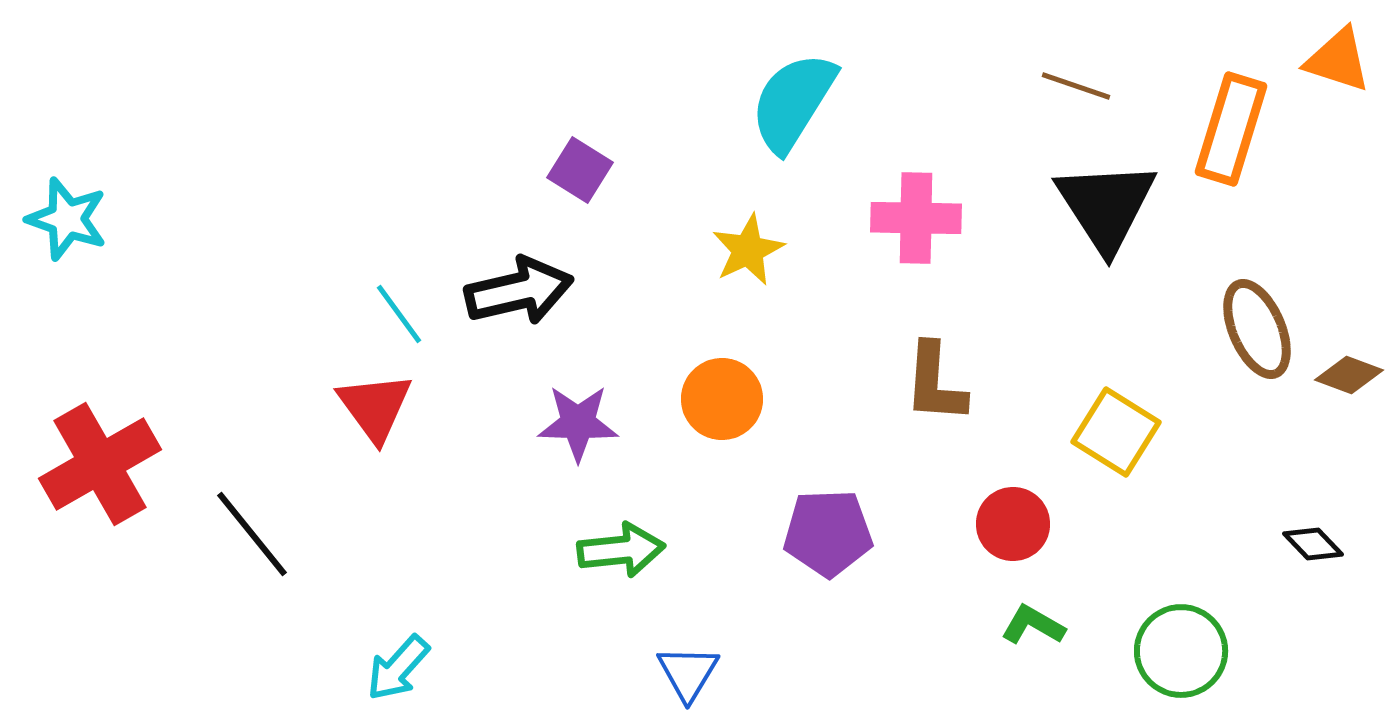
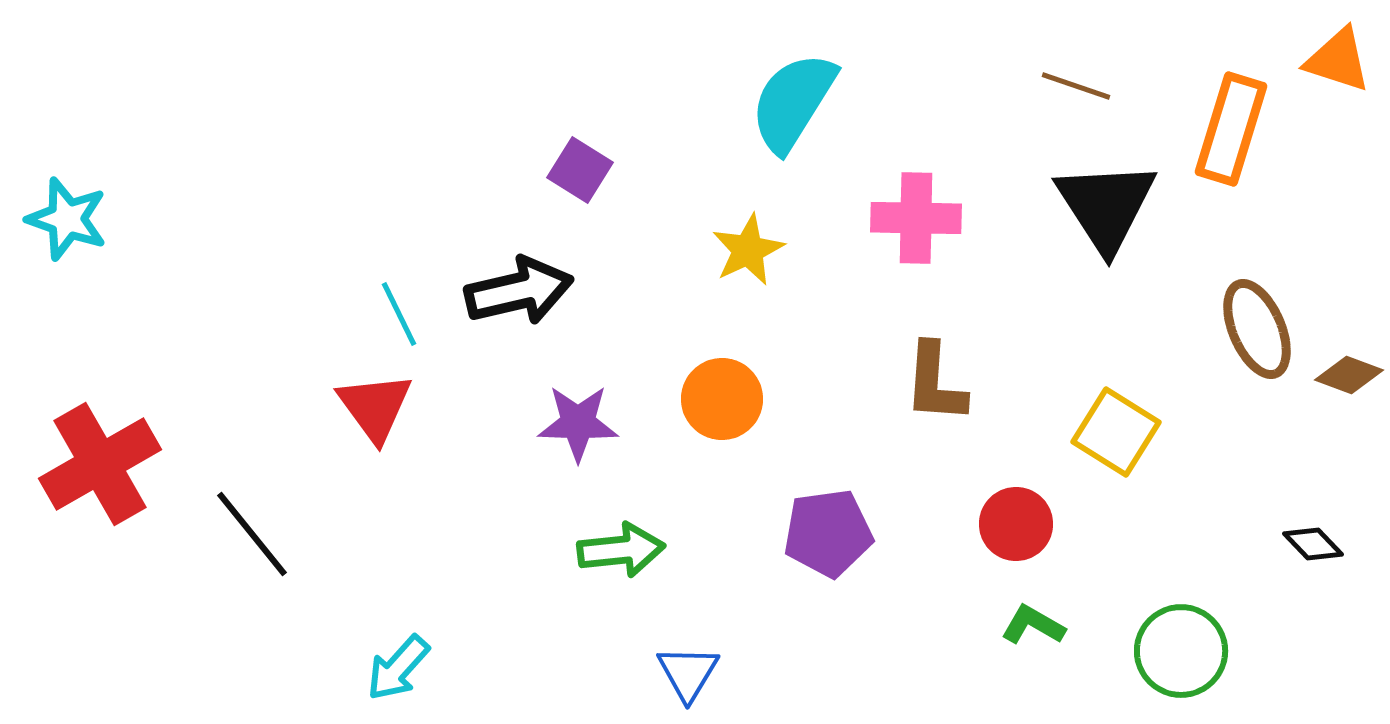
cyan line: rotated 10 degrees clockwise
red circle: moved 3 px right
purple pentagon: rotated 6 degrees counterclockwise
